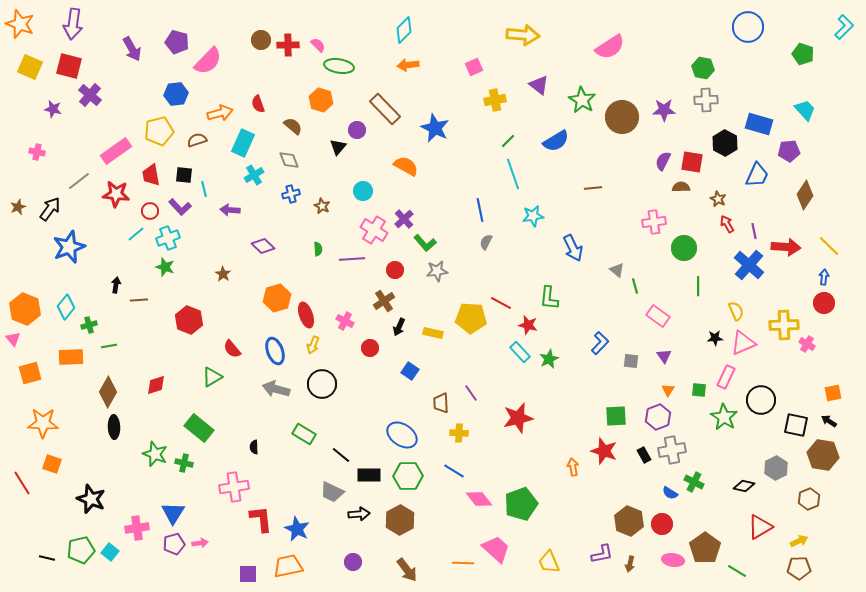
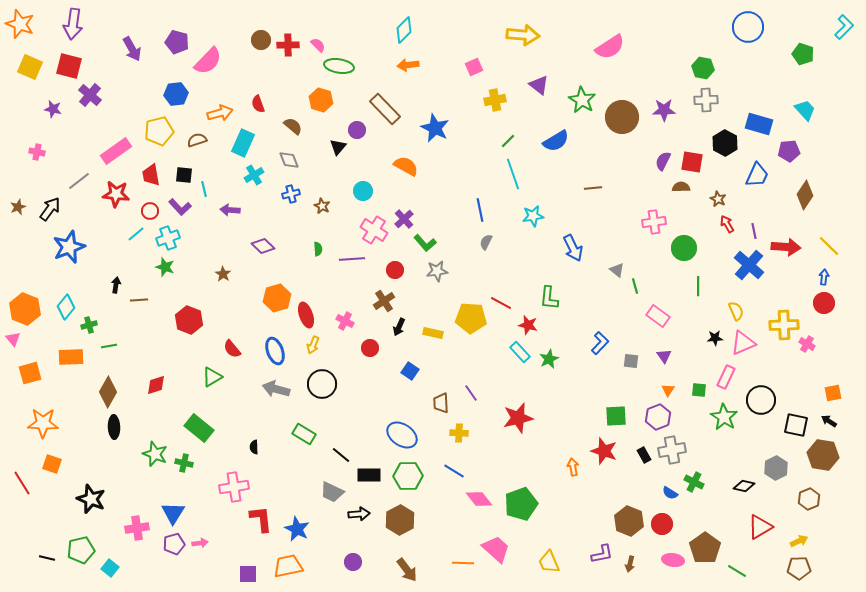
cyan square at (110, 552): moved 16 px down
